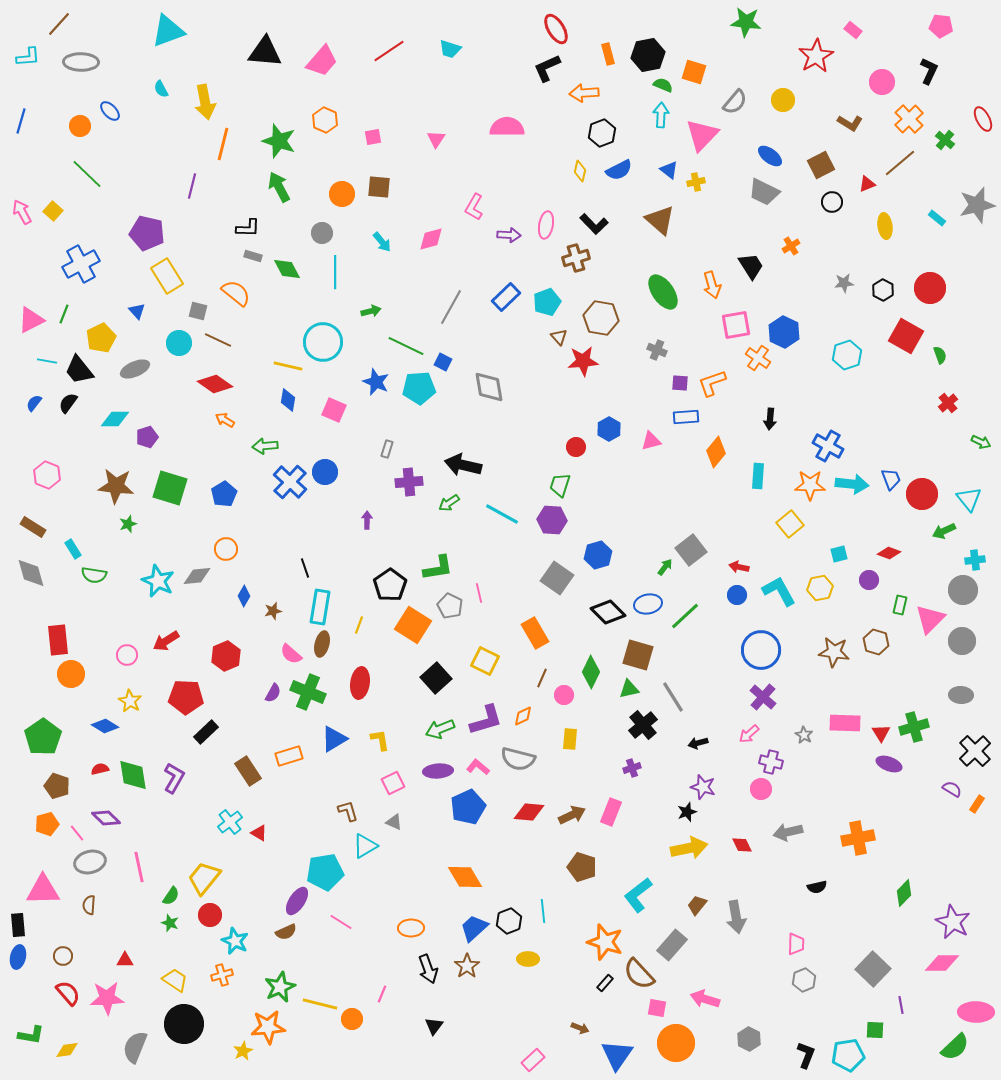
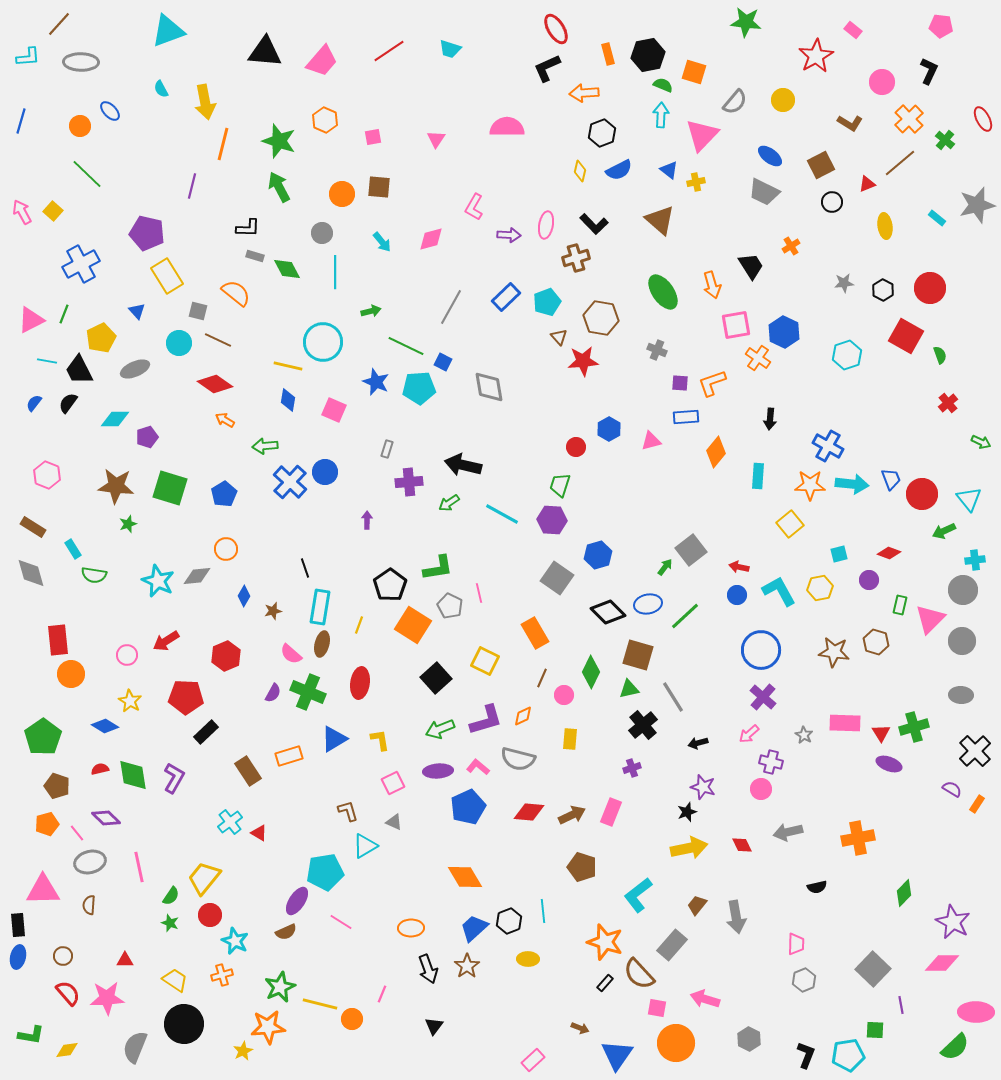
gray rectangle at (253, 256): moved 2 px right
black trapezoid at (79, 370): rotated 12 degrees clockwise
